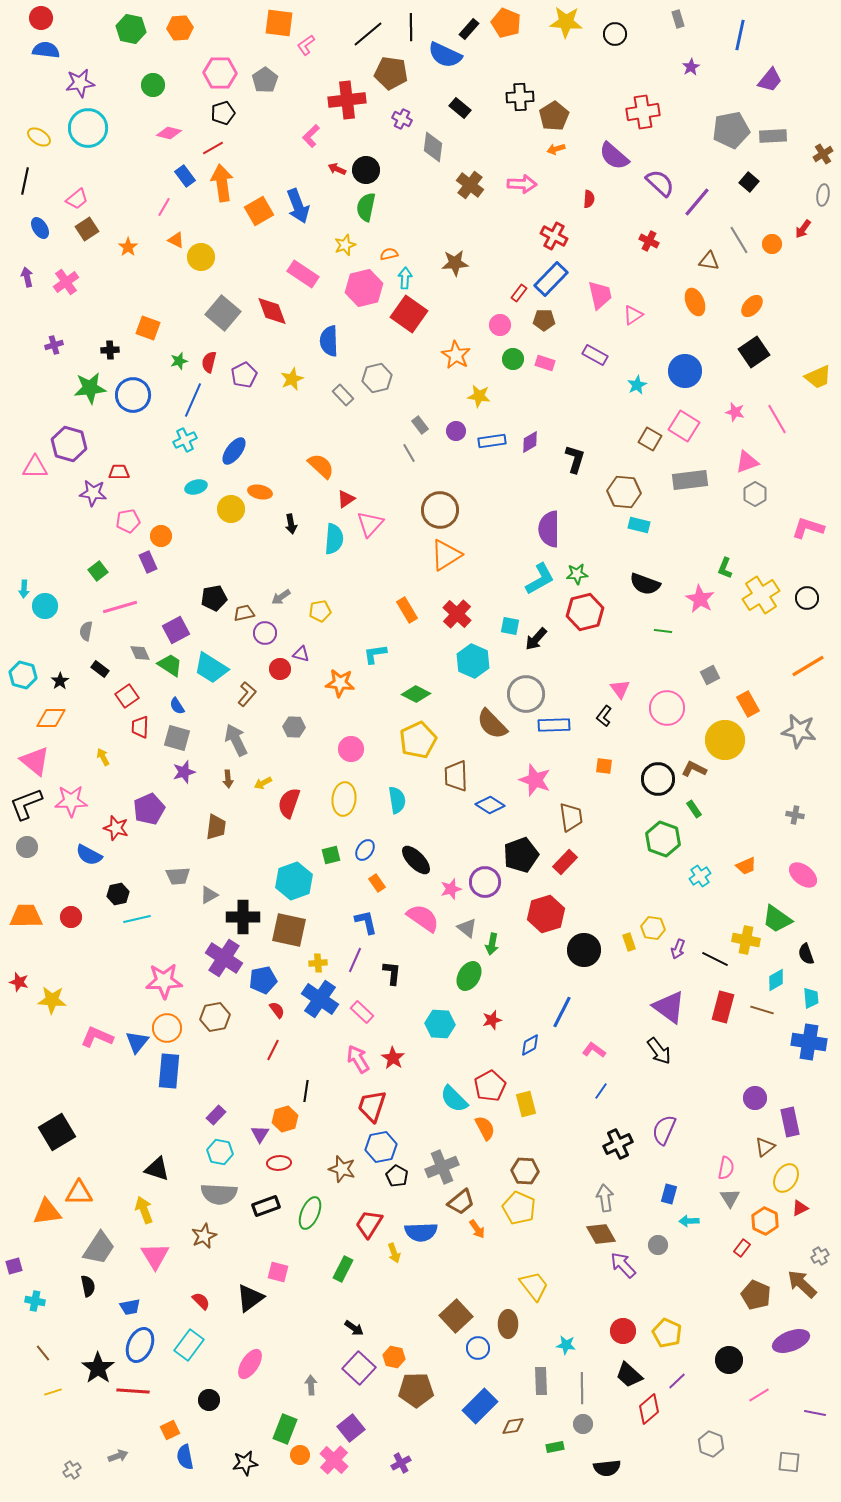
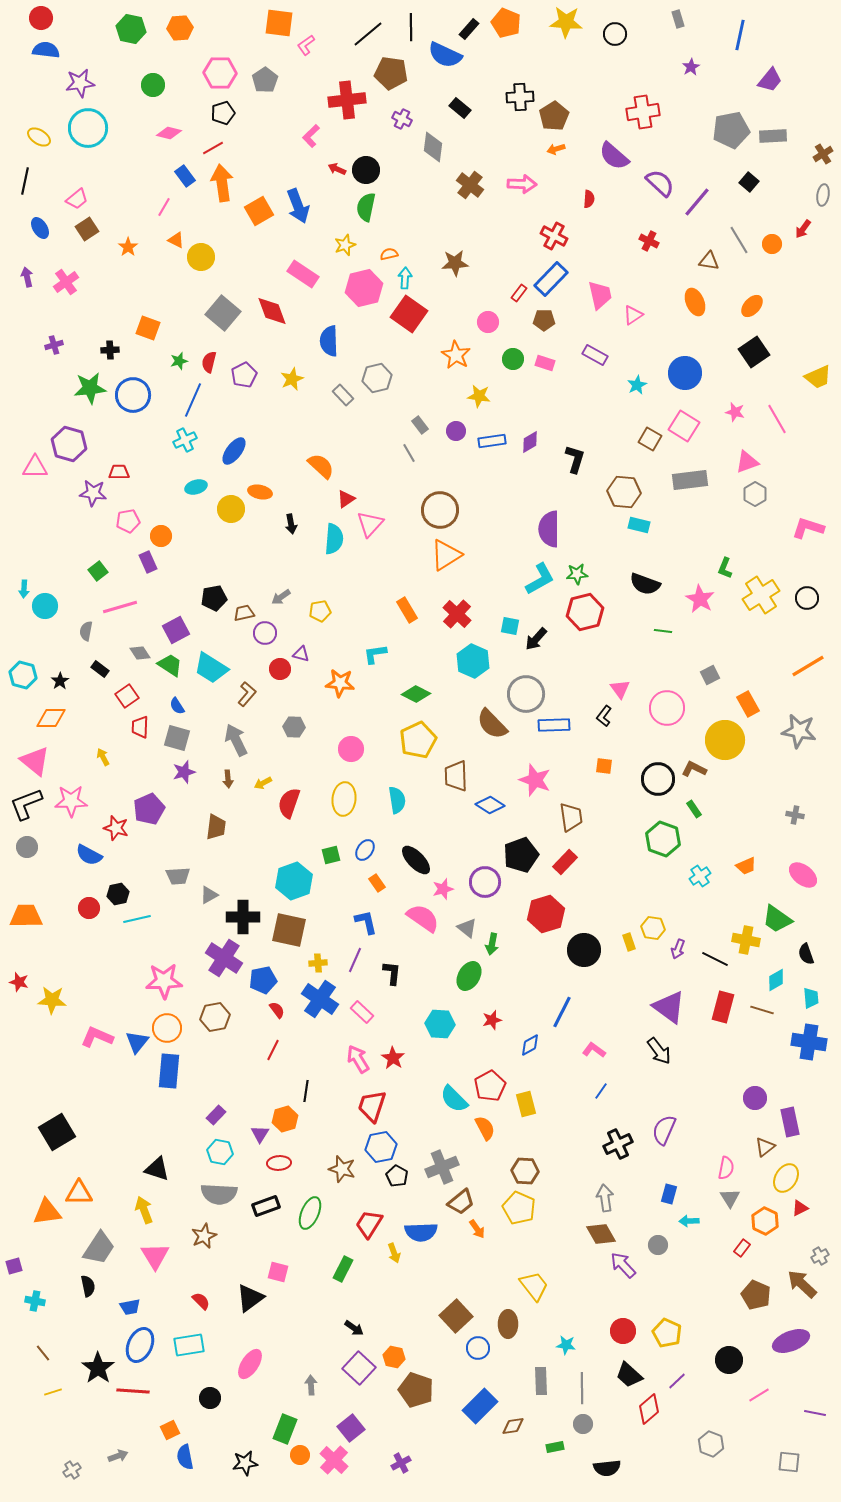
pink circle at (500, 325): moved 12 px left, 3 px up
blue circle at (685, 371): moved 2 px down
gray diamond at (140, 653): rotated 10 degrees counterclockwise
pink star at (451, 889): moved 8 px left
red circle at (71, 917): moved 18 px right, 9 px up
cyan rectangle at (189, 1345): rotated 44 degrees clockwise
brown pentagon at (416, 1390): rotated 20 degrees clockwise
black circle at (209, 1400): moved 1 px right, 2 px up
